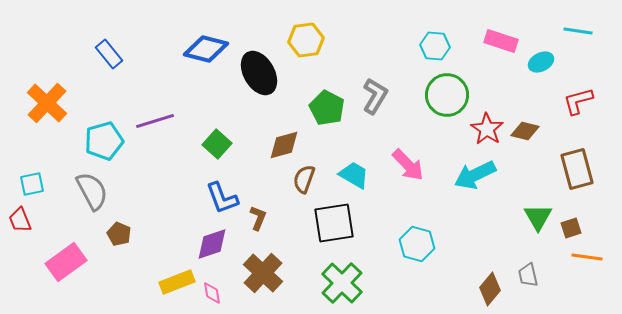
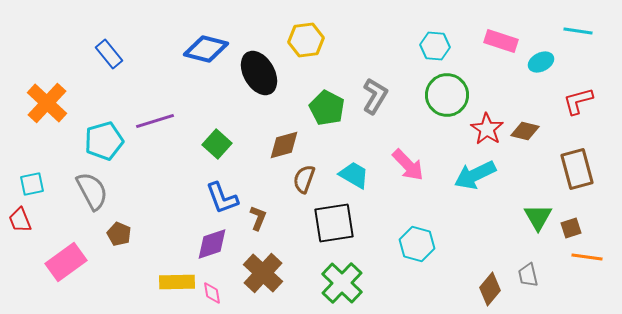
yellow rectangle at (177, 282): rotated 20 degrees clockwise
